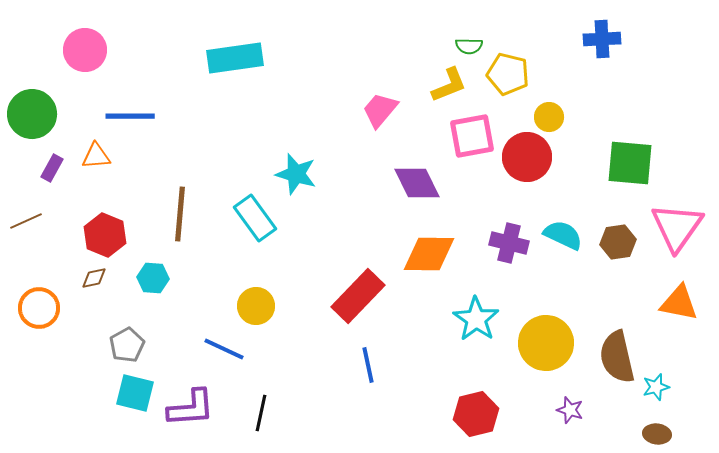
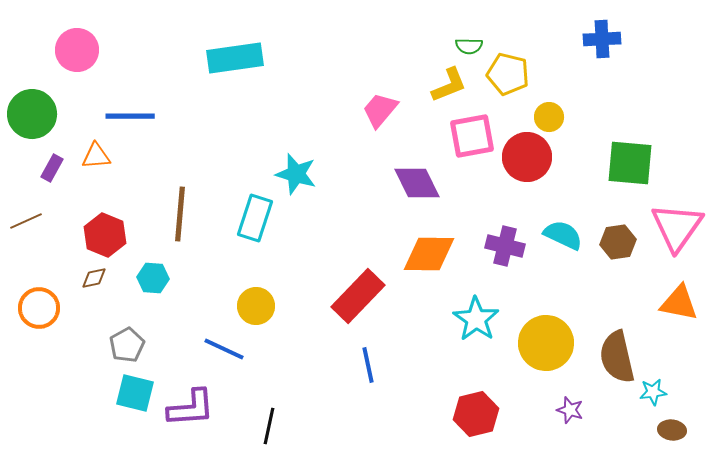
pink circle at (85, 50): moved 8 px left
cyan rectangle at (255, 218): rotated 54 degrees clockwise
purple cross at (509, 243): moved 4 px left, 3 px down
cyan star at (656, 387): moved 3 px left, 5 px down; rotated 8 degrees clockwise
black line at (261, 413): moved 8 px right, 13 px down
brown ellipse at (657, 434): moved 15 px right, 4 px up
